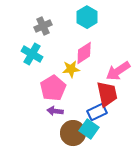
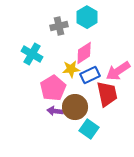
gray cross: moved 16 px right; rotated 12 degrees clockwise
blue rectangle: moved 7 px left, 37 px up
brown circle: moved 2 px right, 26 px up
